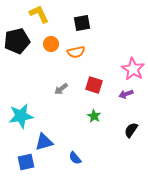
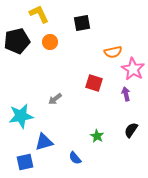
orange circle: moved 1 px left, 2 px up
orange semicircle: moved 37 px right
red square: moved 2 px up
gray arrow: moved 6 px left, 10 px down
purple arrow: rotated 96 degrees clockwise
green star: moved 3 px right, 20 px down
blue square: moved 1 px left
